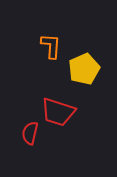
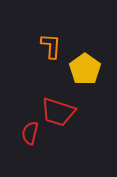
yellow pentagon: moved 1 px right; rotated 12 degrees counterclockwise
